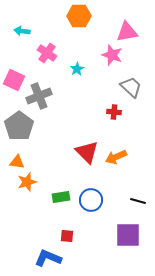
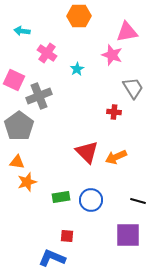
gray trapezoid: moved 2 px right, 1 px down; rotated 15 degrees clockwise
blue L-shape: moved 4 px right
